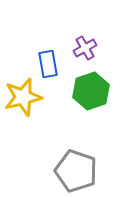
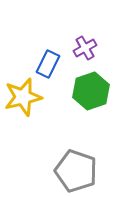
blue rectangle: rotated 36 degrees clockwise
